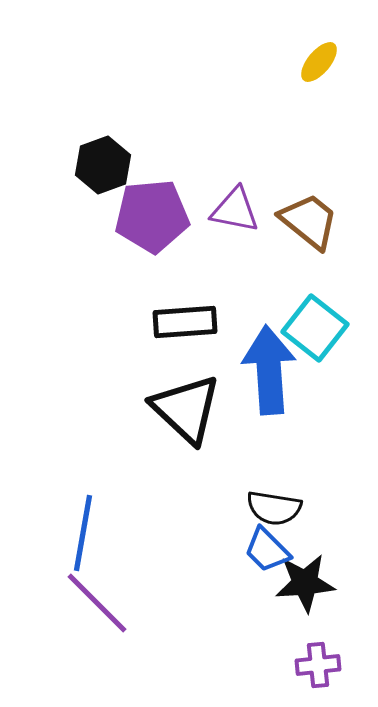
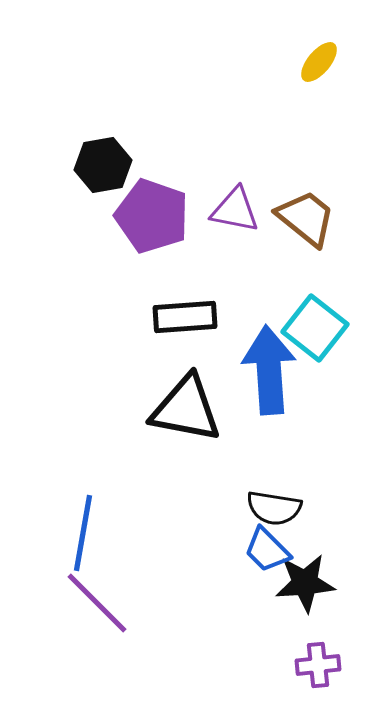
black hexagon: rotated 10 degrees clockwise
purple pentagon: rotated 24 degrees clockwise
brown trapezoid: moved 3 px left, 3 px up
black rectangle: moved 5 px up
black triangle: rotated 32 degrees counterclockwise
